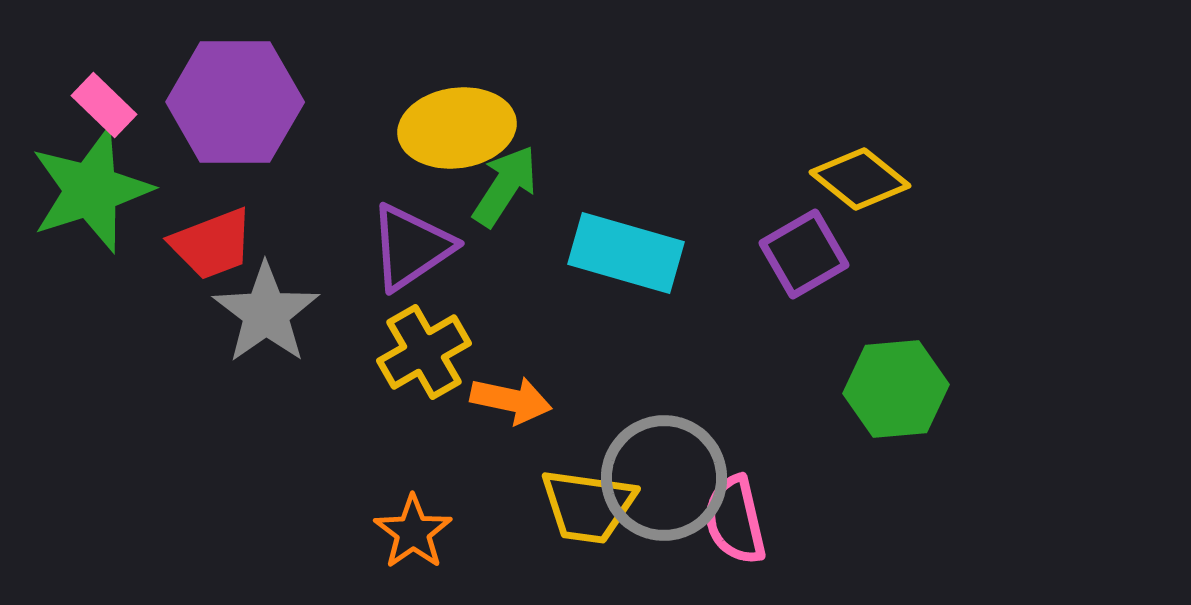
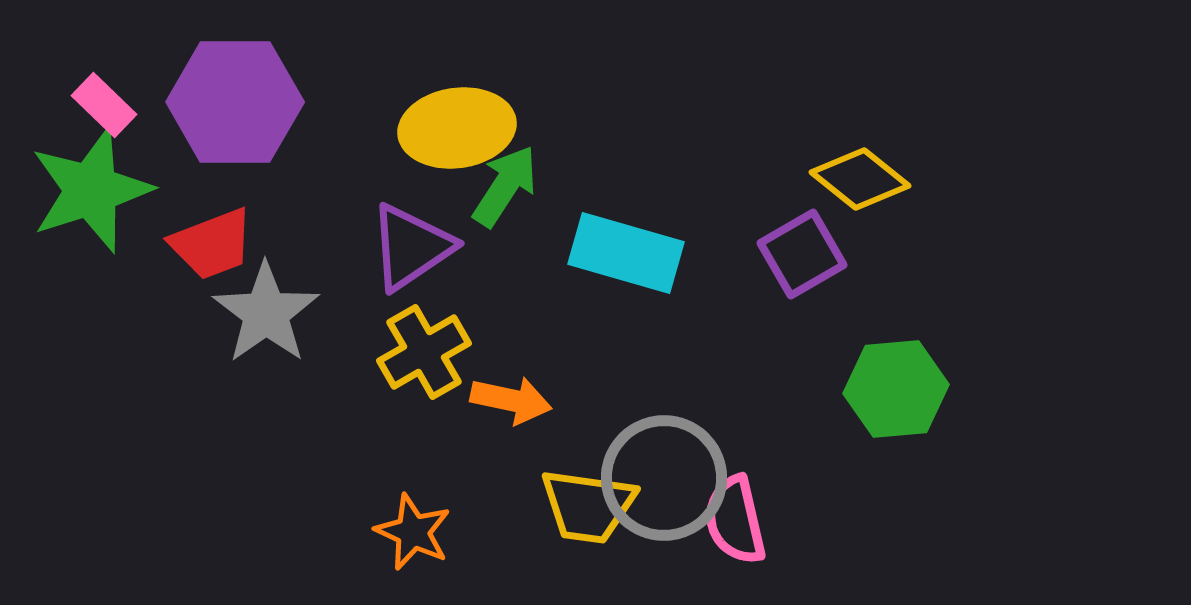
purple square: moved 2 px left
orange star: rotated 12 degrees counterclockwise
